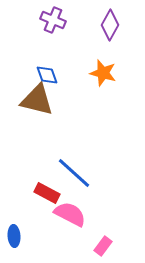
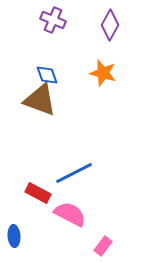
brown triangle: moved 3 px right; rotated 6 degrees clockwise
blue line: rotated 69 degrees counterclockwise
red rectangle: moved 9 px left
